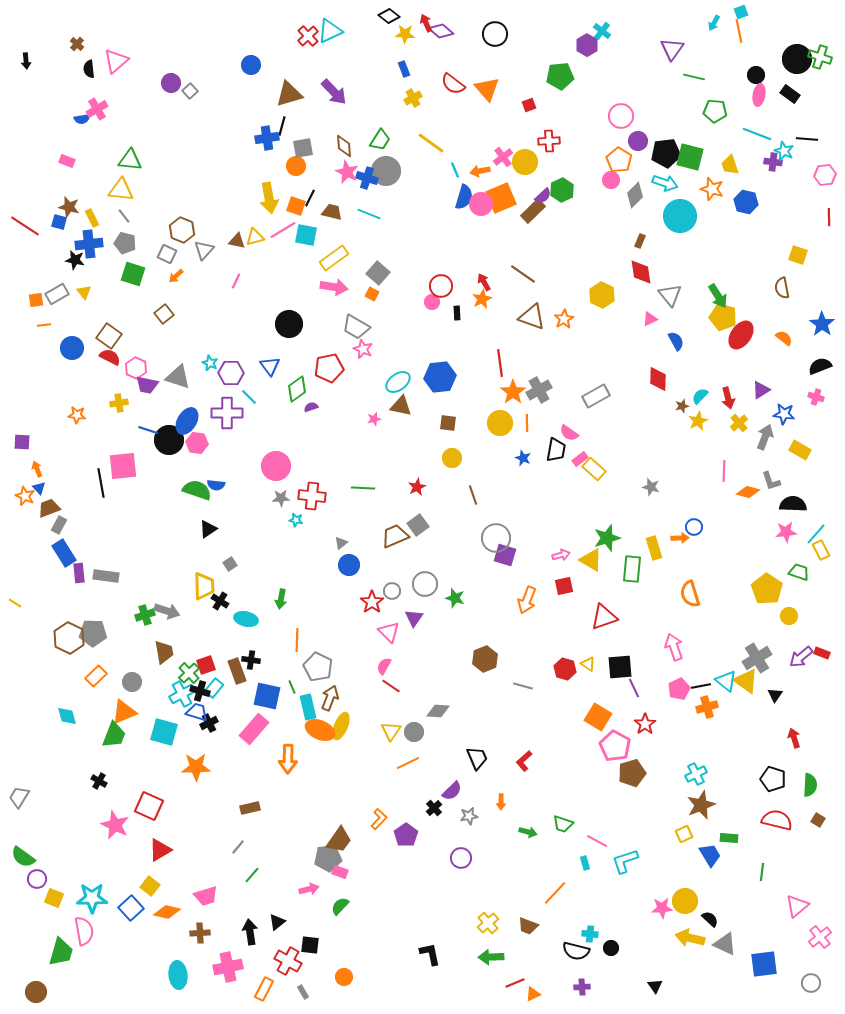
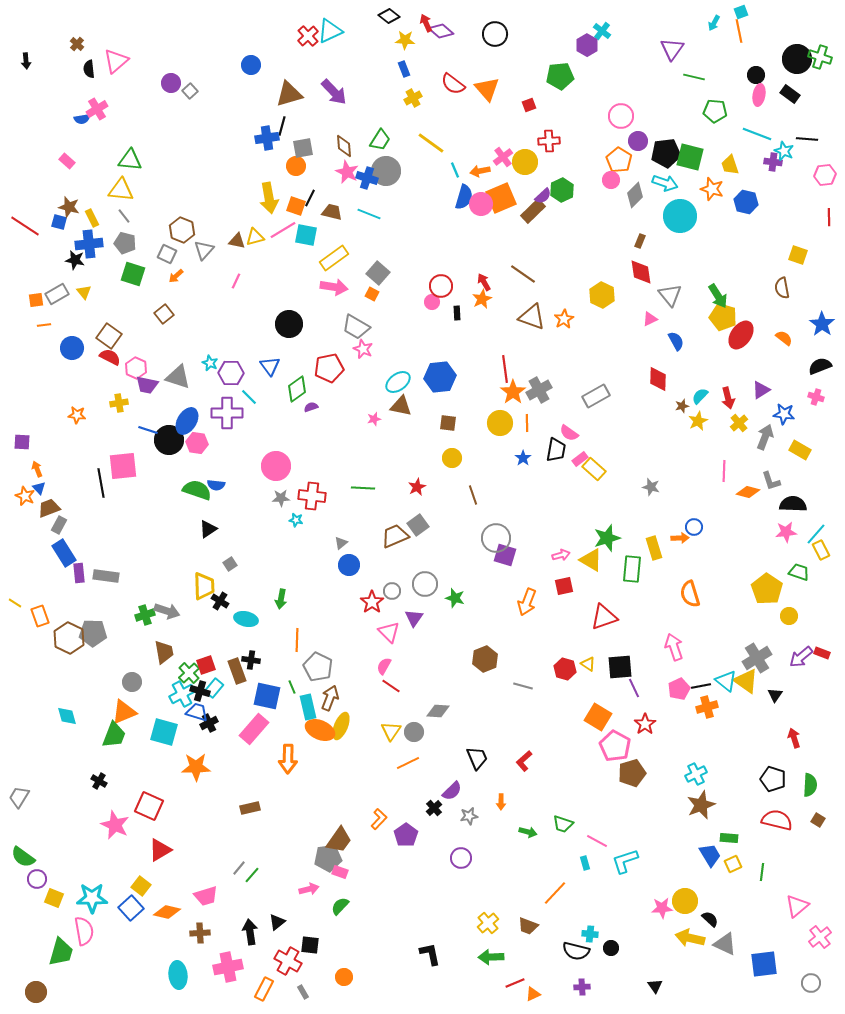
yellow star at (405, 34): moved 6 px down
pink rectangle at (67, 161): rotated 21 degrees clockwise
red line at (500, 363): moved 5 px right, 6 px down
blue star at (523, 458): rotated 14 degrees clockwise
orange arrow at (527, 600): moved 2 px down
orange rectangle at (96, 676): moved 56 px left, 60 px up; rotated 65 degrees counterclockwise
yellow square at (684, 834): moved 49 px right, 30 px down
gray line at (238, 847): moved 1 px right, 21 px down
yellow square at (150, 886): moved 9 px left
